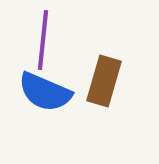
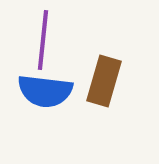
blue semicircle: moved 1 px up; rotated 16 degrees counterclockwise
